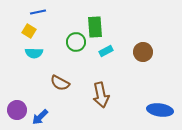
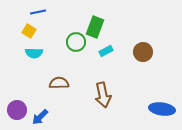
green rectangle: rotated 25 degrees clockwise
brown semicircle: moved 1 px left; rotated 150 degrees clockwise
brown arrow: moved 2 px right
blue ellipse: moved 2 px right, 1 px up
